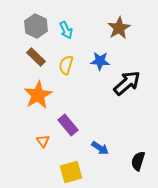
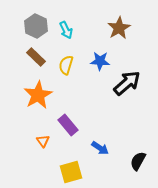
black semicircle: rotated 12 degrees clockwise
